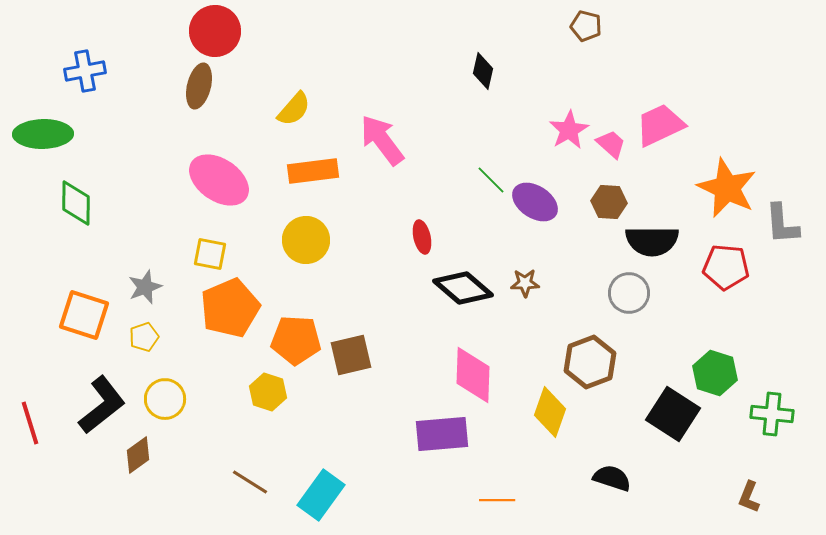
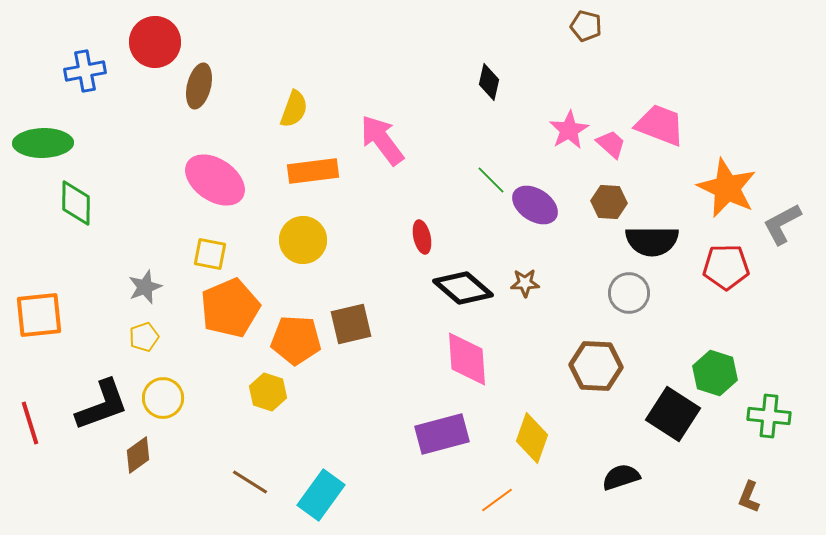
red circle at (215, 31): moved 60 px left, 11 px down
black diamond at (483, 71): moved 6 px right, 11 px down
yellow semicircle at (294, 109): rotated 21 degrees counterclockwise
pink trapezoid at (660, 125): rotated 46 degrees clockwise
green ellipse at (43, 134): moved 9 px down
pink ellipse at (219, 180): moved 4 px left
purple ellipse at (535, 202): moved 3 px down
gray L-shape at (782, 224): rotated 66 degrees clockwise
yellow circle at (306, 240): moved 3 px left
red pentagon at (726, 267): rotated 6 degrees counterclockwise
orange square at (84, 315): moved 45 px left; rotated 24 degrees counterclockwise
brown square at (351, 355): moved 31 px up
brown hexagon at (590, 362): moved 6 px right, 4 px down; rotated 24 degrees clockwise
pink diamond at (473, 375): moved 6 px left, 16 px up; rotated 6 degrees counterclockwise
yellow circle at (165, 399): moved 2 px left, 1 px up
black L-shape at (102, 405): rotated 18 degrees clockwise
yellow diamond at (550, 412): moved 18 px left, 26 px down
green cross at (772, 414): moved 3 px left, 2 px down
purple rectangle at (442, 434): rotated 10 degrees counterclockwise
black semicircle at (612, 478): moved 9 px right, 1 px up; rotated 36 degrees counterclockwise
orange line at (497, 500): rotated 36 degrees counterclockwise
